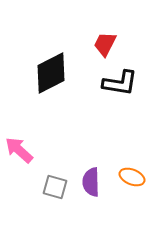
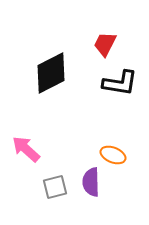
pink arrow: moved 7 px right, 1 px up
orange ellipse: moved 19 px left, 22 px up
gray square: rotated 30 degrees counterclockwise
